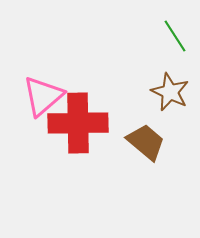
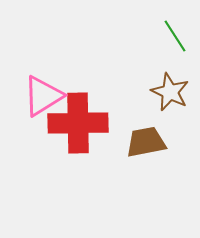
pink triangle: rotated 9 degrees clockwise
brown trapezoid: rotated 51 degrees counterclockwise
